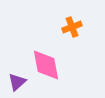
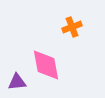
purple triangle: rotated 36 degrees clockwise
